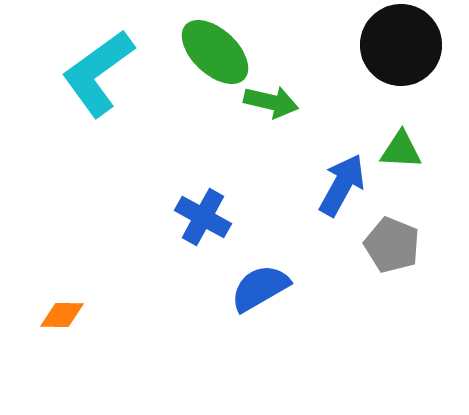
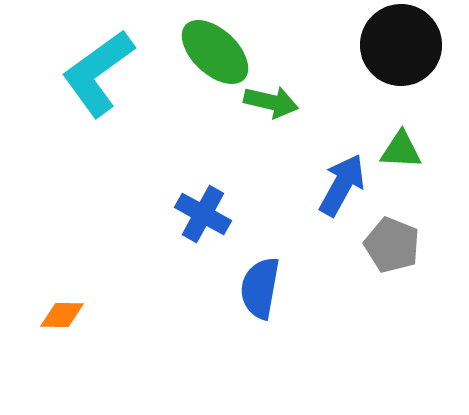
blue cross: moved 3 px up
blue semicircle: rotated 50 degrees counterclockwise
